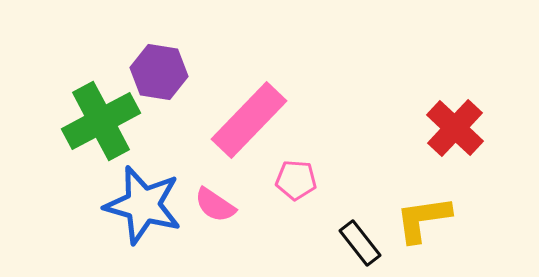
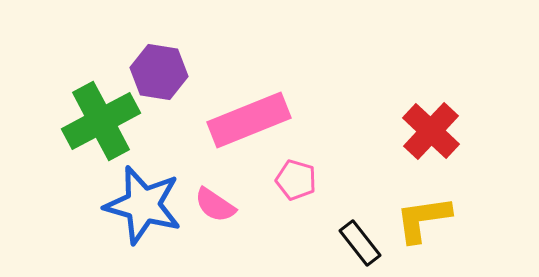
pink rectangle: rotated 24 degrees clockwise
red cross: moved 24 px left, 3 px down
pink pentagon: rotated 12 degrees clockwise
